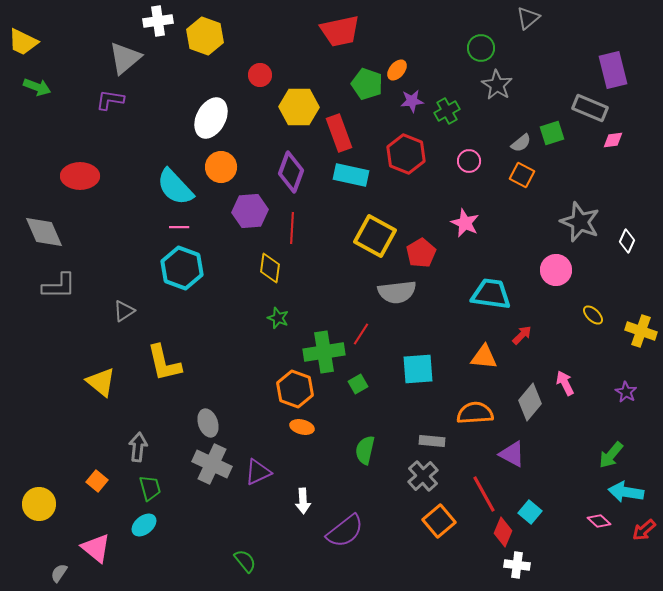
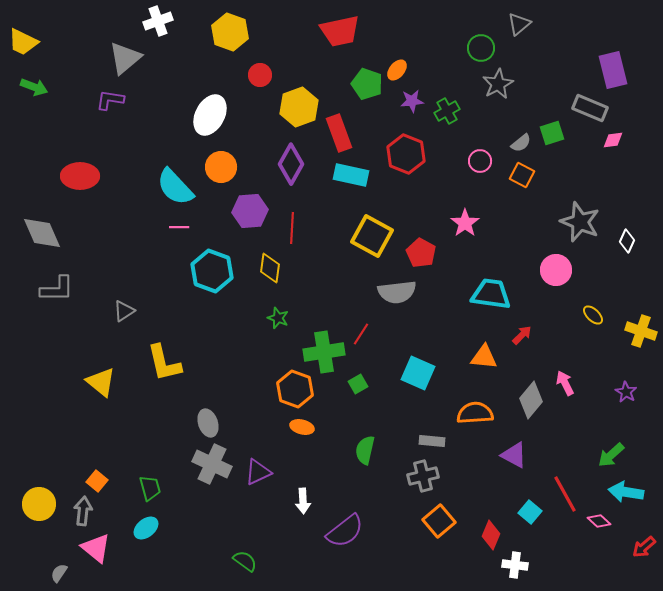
gray triangle at (528, 18): moved 9 px left, 6 px down
white cross at (158, 21): rotated 12 degrees counterclockwise
yellow hexagon at (205, 36): moved 25 px right, 4 px up
gray star at (497, 85): moved 1 px right, 1 px up; rotated 12 degrees clockwise
green arrow at (37, 87): moved 3 px left
yellow hexagon at (299, 107): rotated 21 degrees counterclockwise
white ellipse at (211, 118): moved 1 px left, 3 px up
pink circle at (469, 161): moved 11 px right
purple diamond at (291, 172): moved 8 px up; rotated 9 degrees clockwise
pink star at (465, 223): rotated 12 degrees clockwise
gray diamond at (44, 232): moved 2 px left, 1 px down
yellow square at (375, 236): moved 3 px left
red pentagon at (421, 253): rotated 12 degrees counterclockwise
cyan hexagon at (182, 268): moved 30 px right, 3 px down
gray L-shape at (59, 286): moved 2 px left, 3 px down
cyan square at (418, 369): moved 4 px down; rotated 28 degrees clockwise
gray diamond at (530, 402): moved 1 px right, 2 px up
gray arrow at (138, 447): moved 55 px left, 64 px down
purple triangle at (512, 454): moved 2 px right, 1 px down
green arrow at (611, 455): rotated 8 degrees clockwise
gray cross at (423, 476): rotated 28 degrees clockwise
red line at (484, 494): moved 81 px right
cyan ellipse at (144, 525): moved 2 px right, 3 px down
red arrow at (644, 530): moved 17 px down
red diamond at (503, 532): moved 12 px left, 3 px down
green semicircle at (245, 561): rotated 15 degrees counterclockwise
white cross at (517, 565): moved 2 px left
